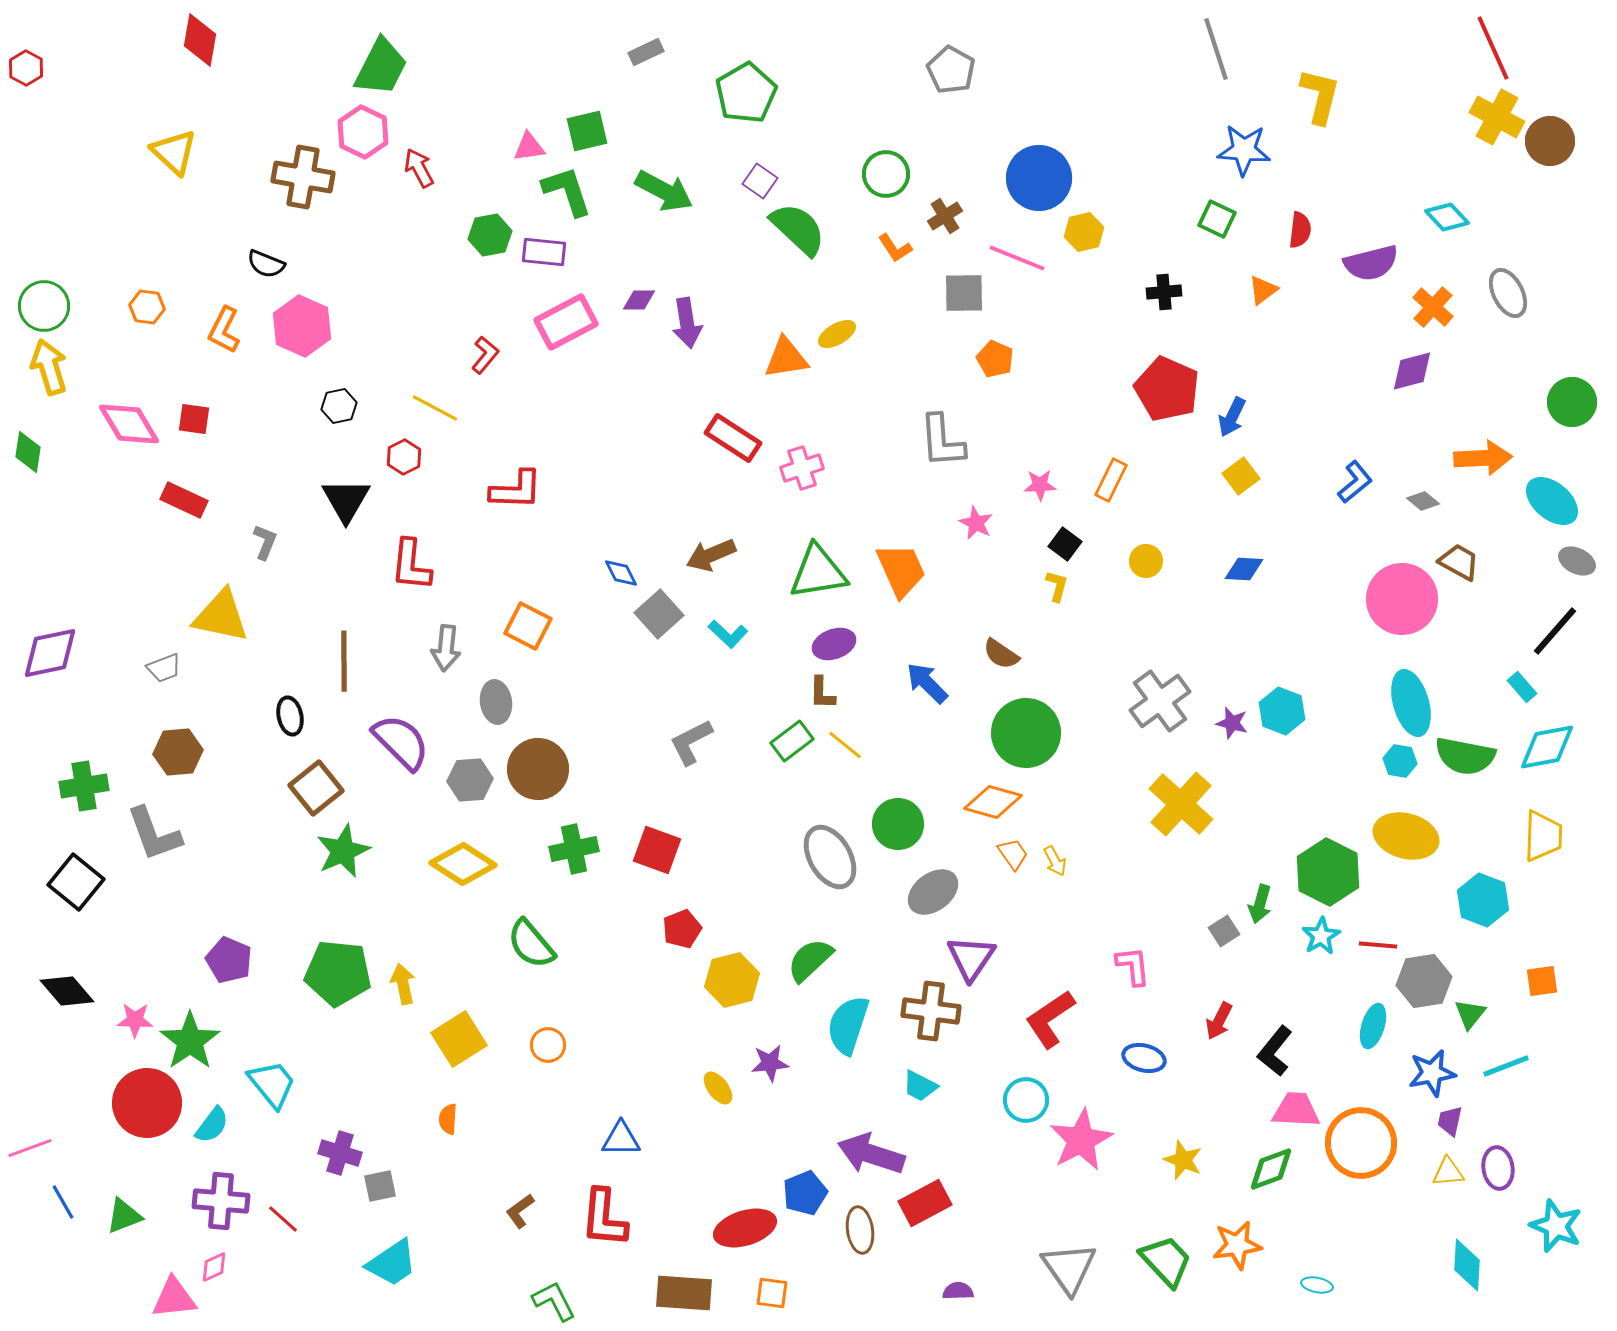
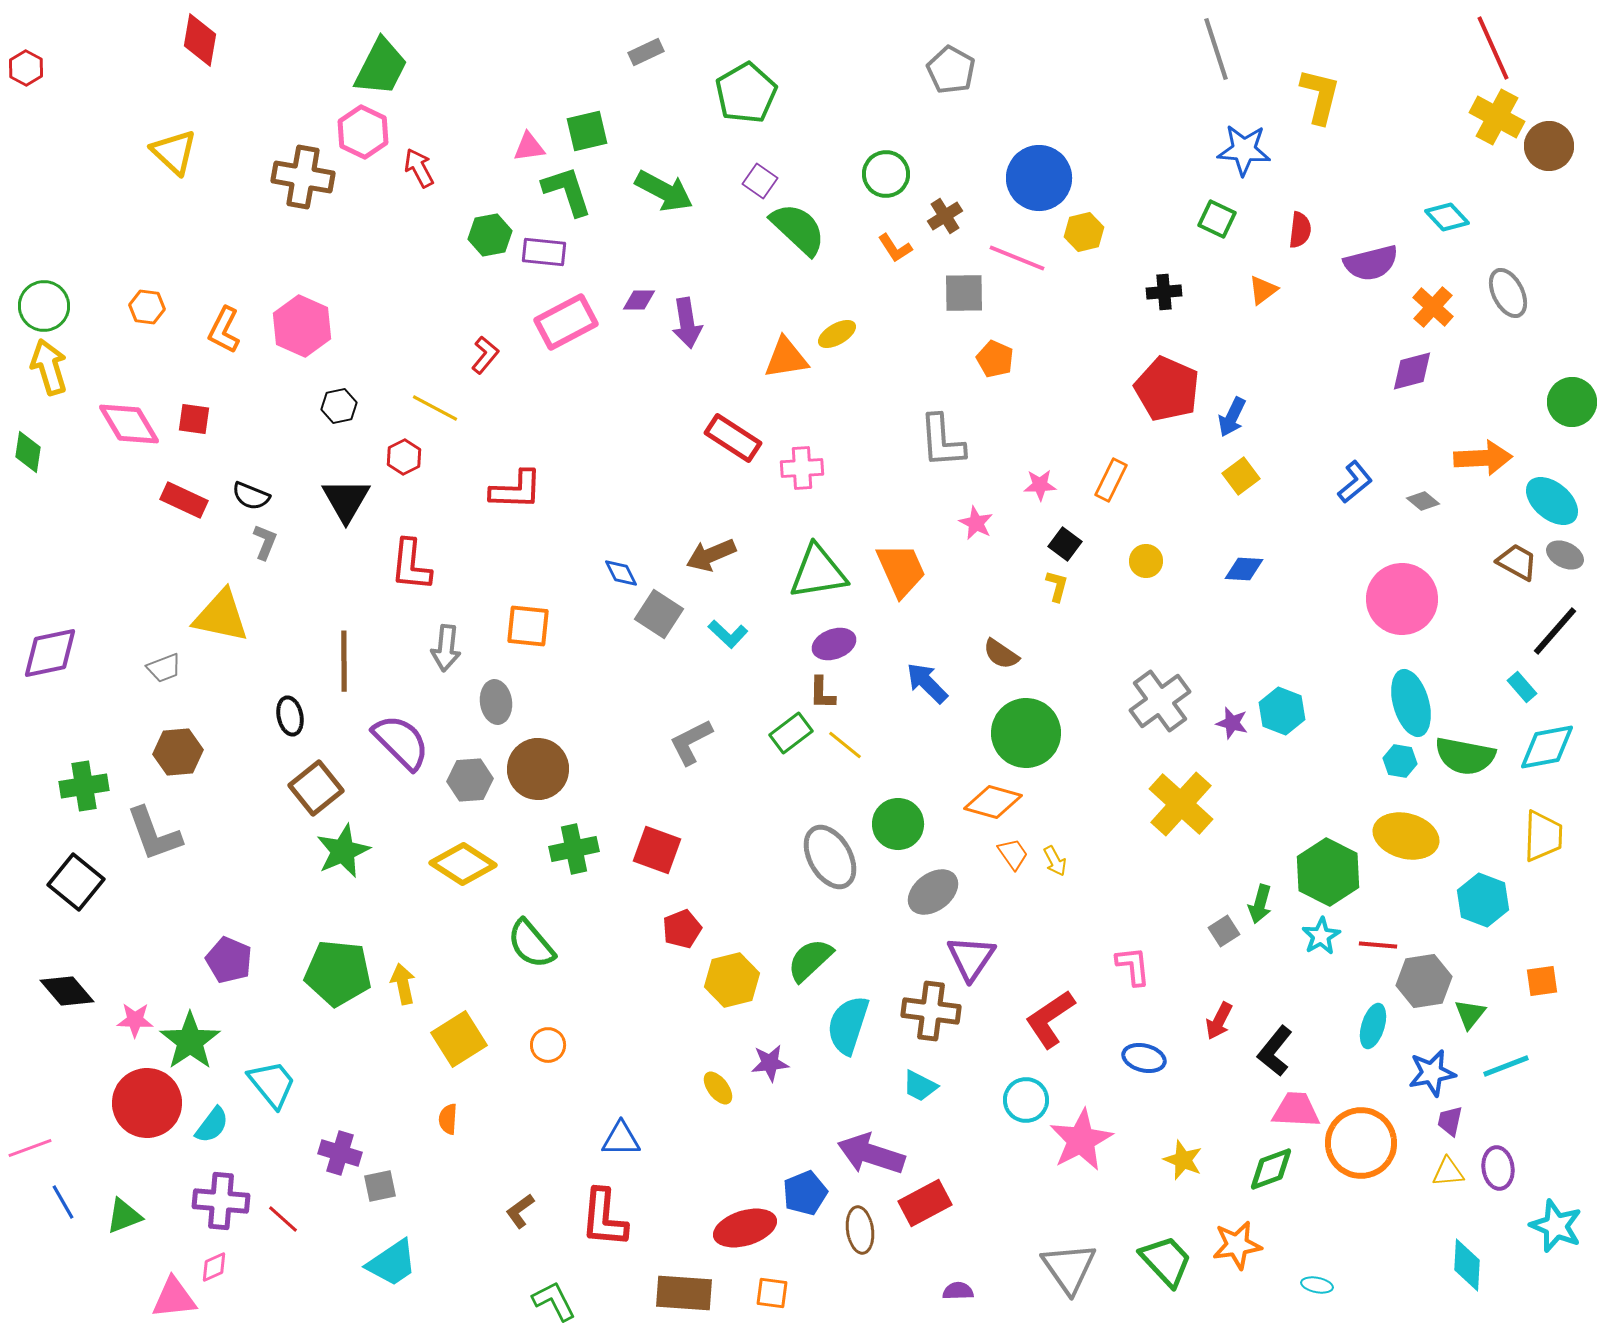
brown circle at (1550, 141): moved 1 px left, 5 px down
black semicircle at (266, 264): moved 15 px left, 232 px down
pink cross at (802, 468): rotated 15 degrees clockwise
gray ellipse at (1577, 561): moved 12 px left, 6 px up
brown trapezoid at (1459, 562): moved 58 px right
gray square at (659, 614): rotated 15 degrees counterclockwise
orange square at (528, 626): rotated 21 degrees counterclockwise
green rectangle at (792, 741): moved 1 px left, 8 px up
